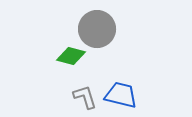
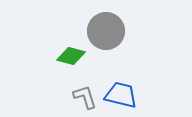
gray circle: moved 9 px right, 2 px down
